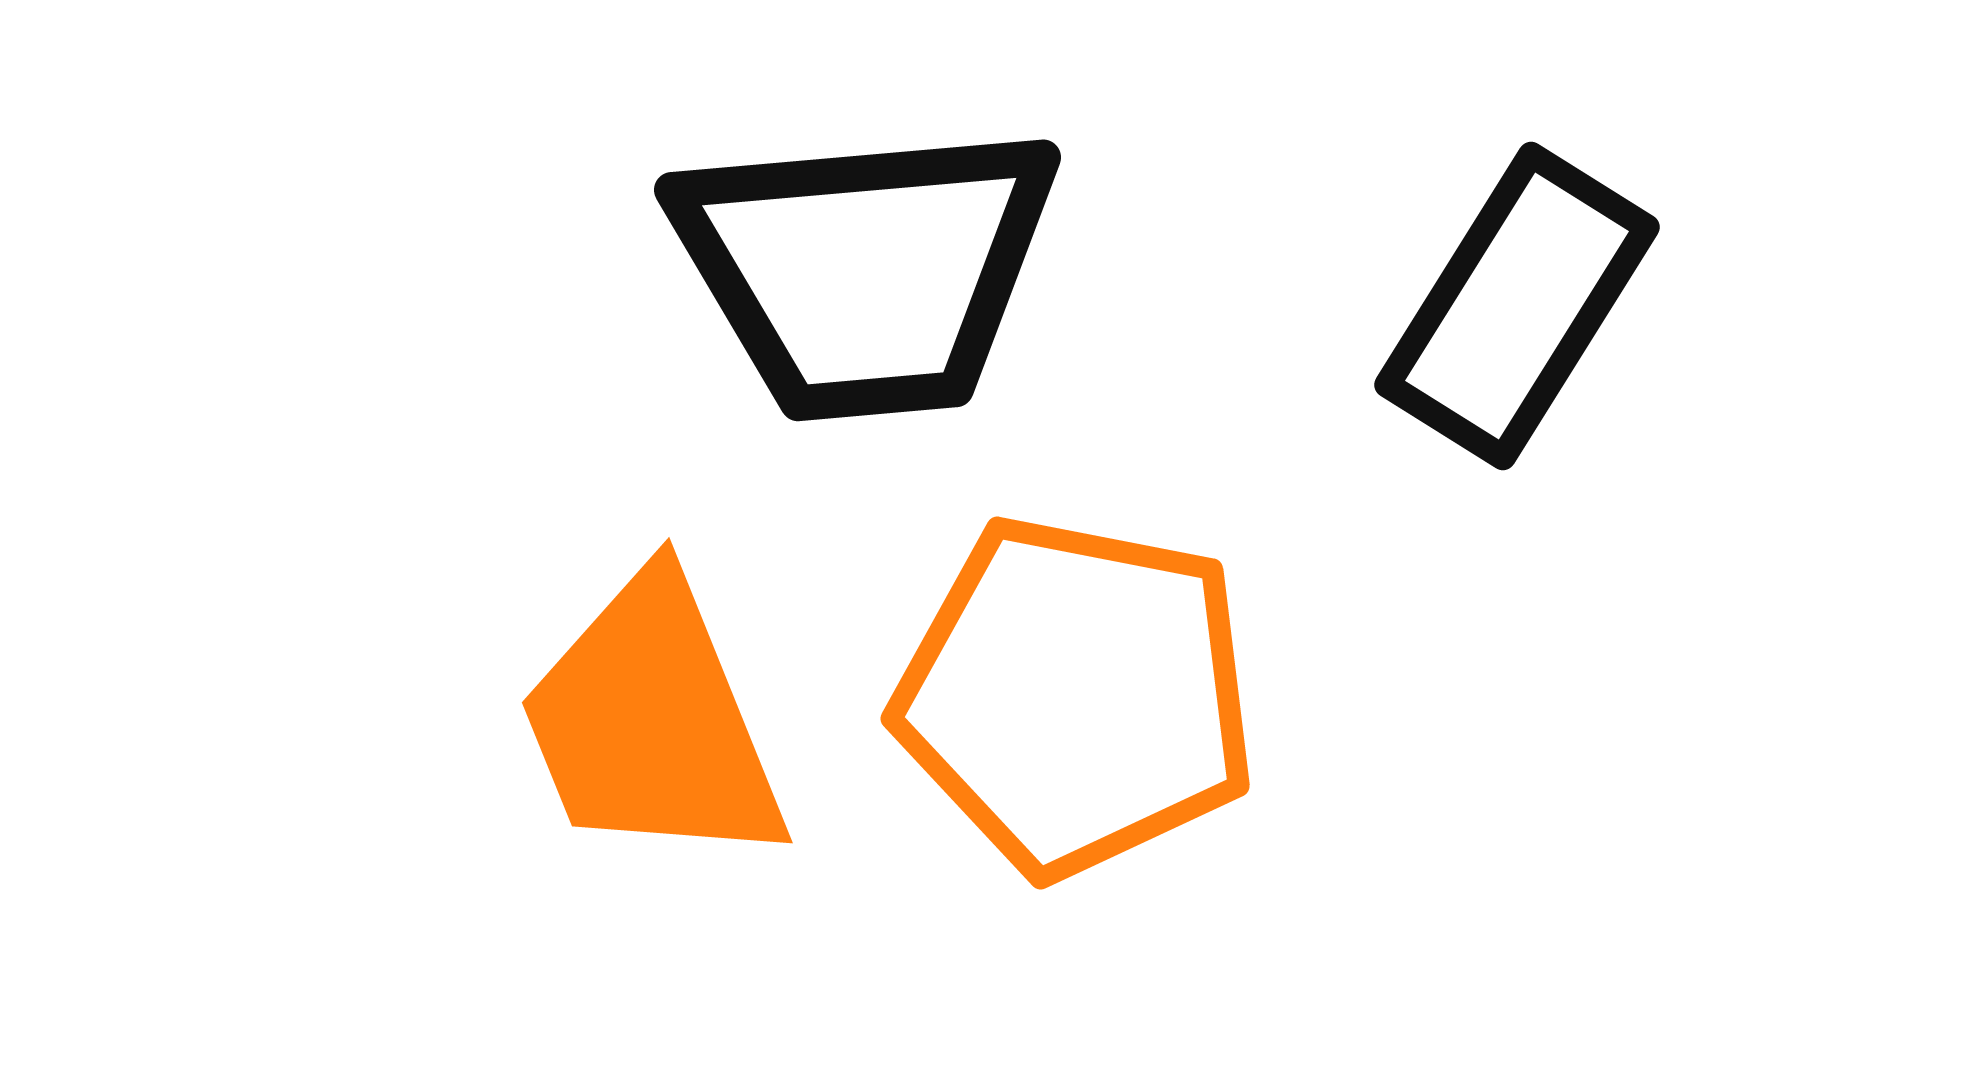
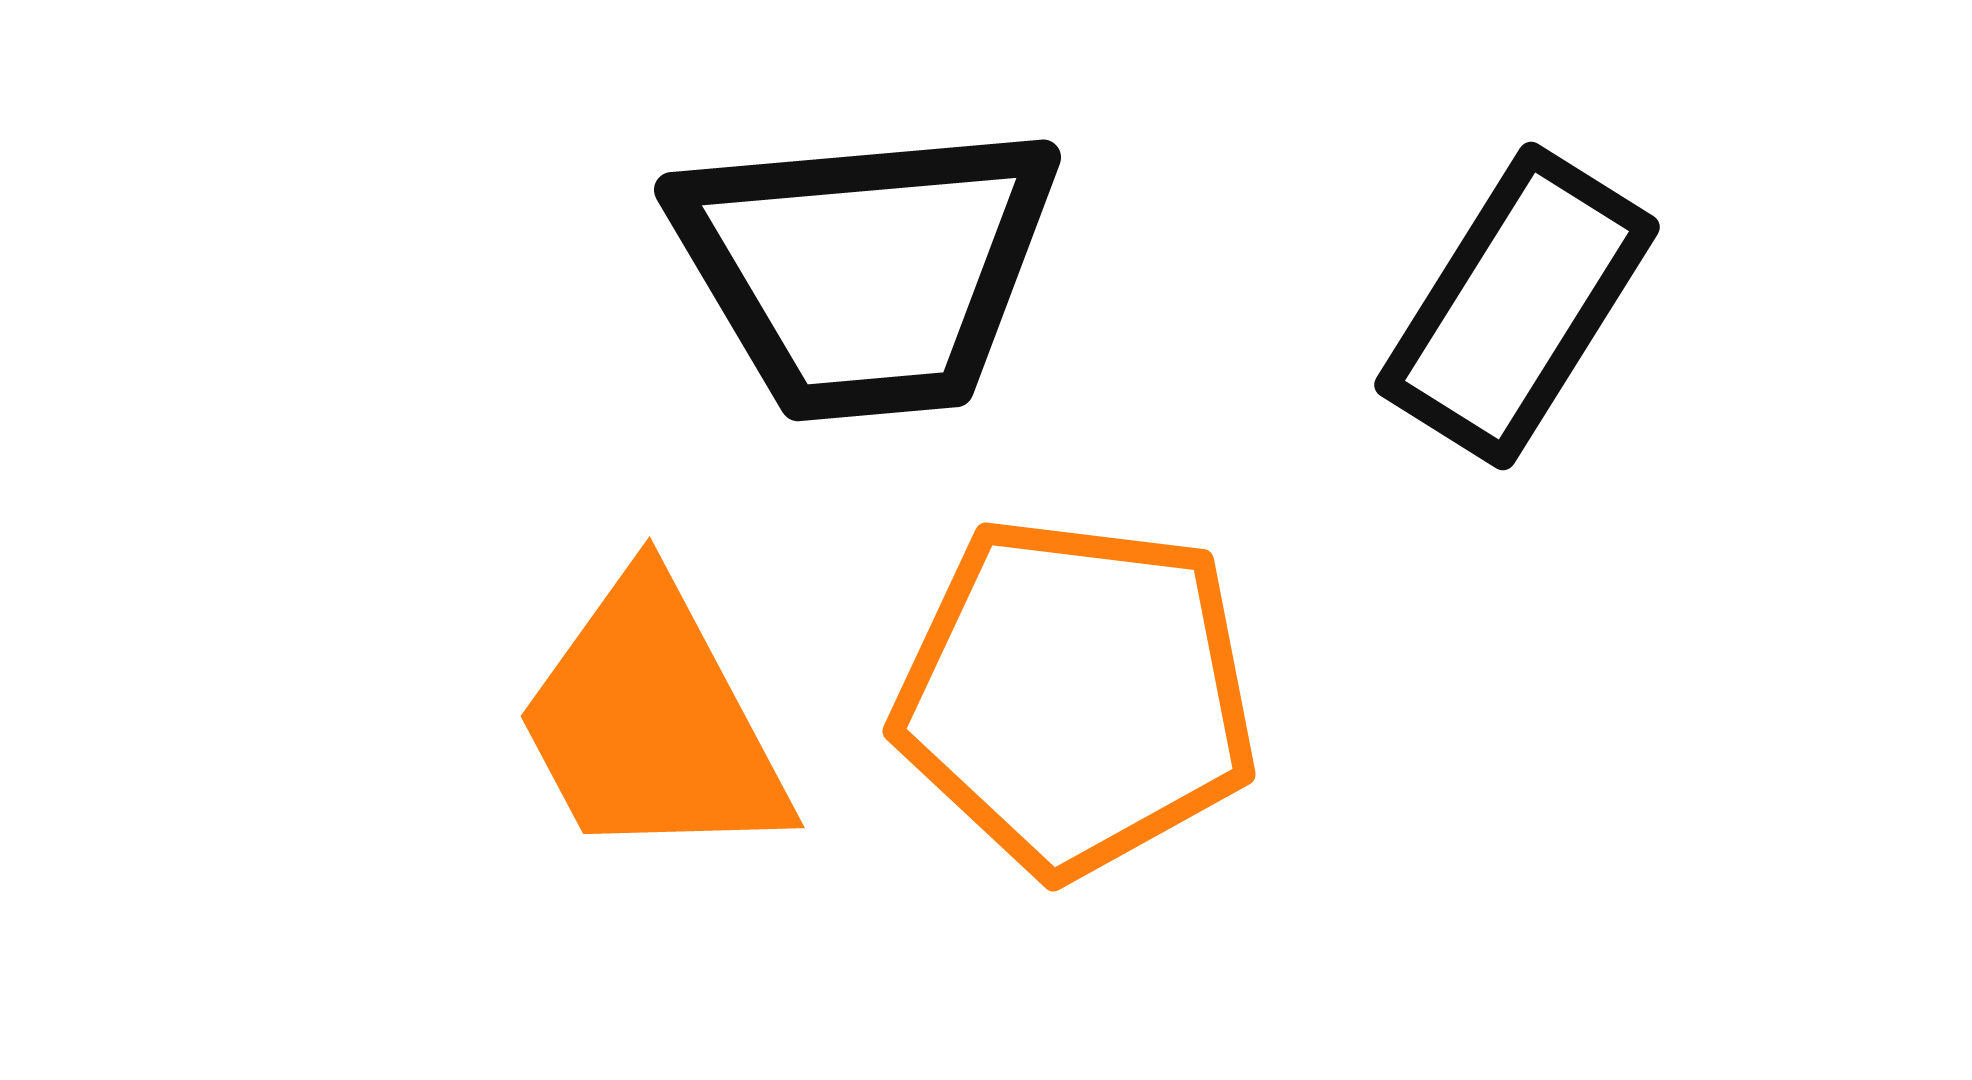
orange pentagon: rotated 4 degrees counterclockwise
orange trapezoid: rotated 6 degrees counterclockwise
